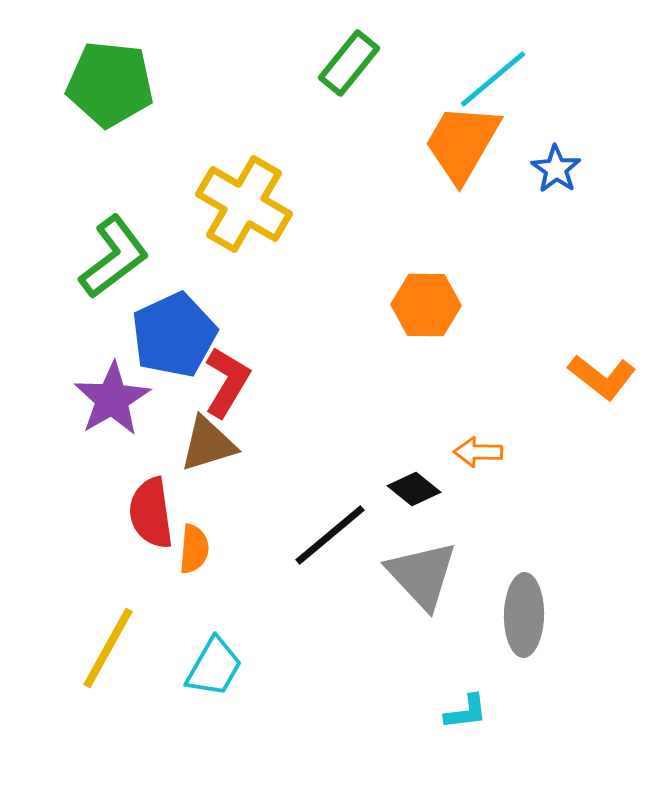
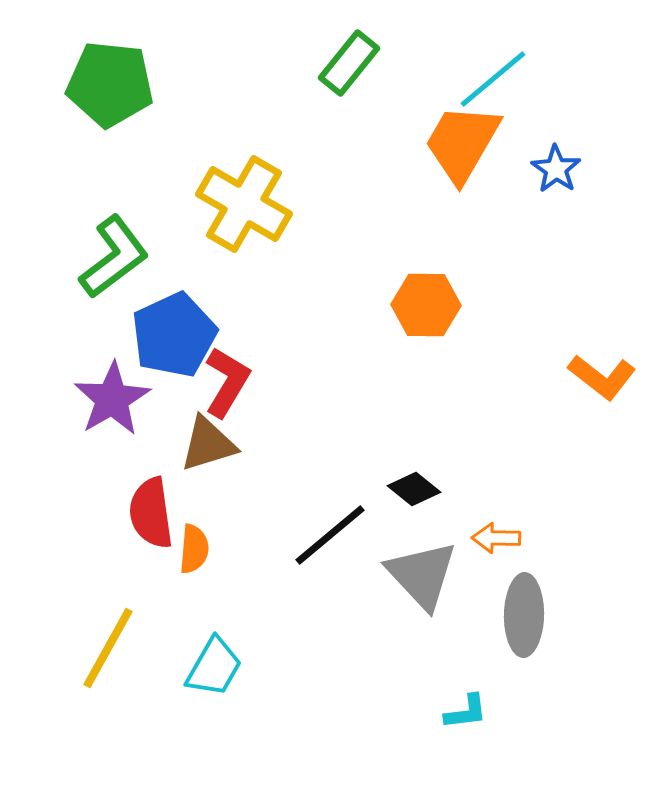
orange arrow: moved 18 px right, 86 px down
